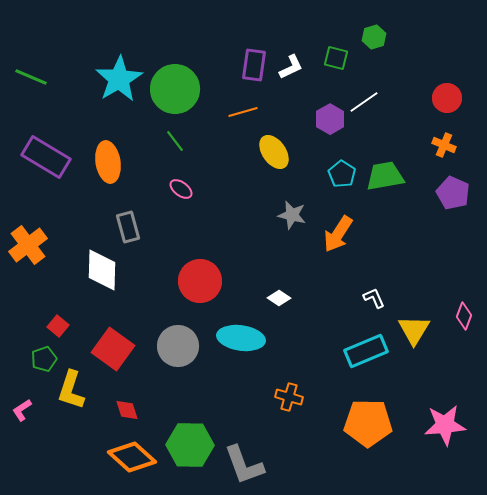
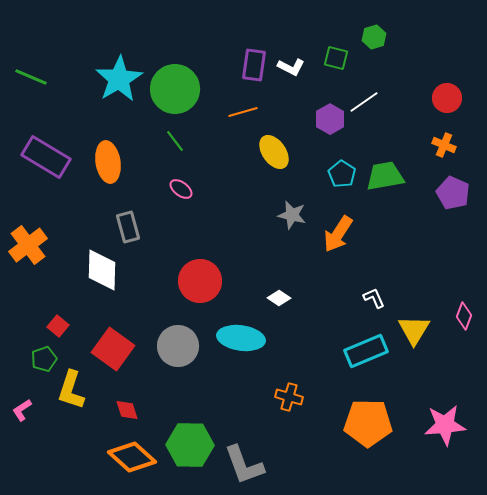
white L-shape at (291, 67): rotated 52 degrees clockwise
